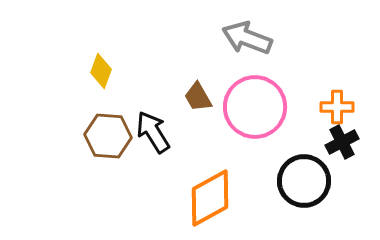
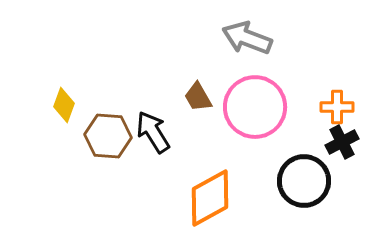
yellow diamond: moved 37 px left, 34 px down
